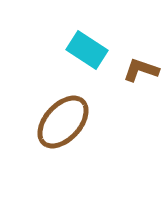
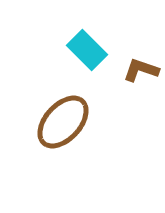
cyan rectangle: rotated 12 degrees clockwise
